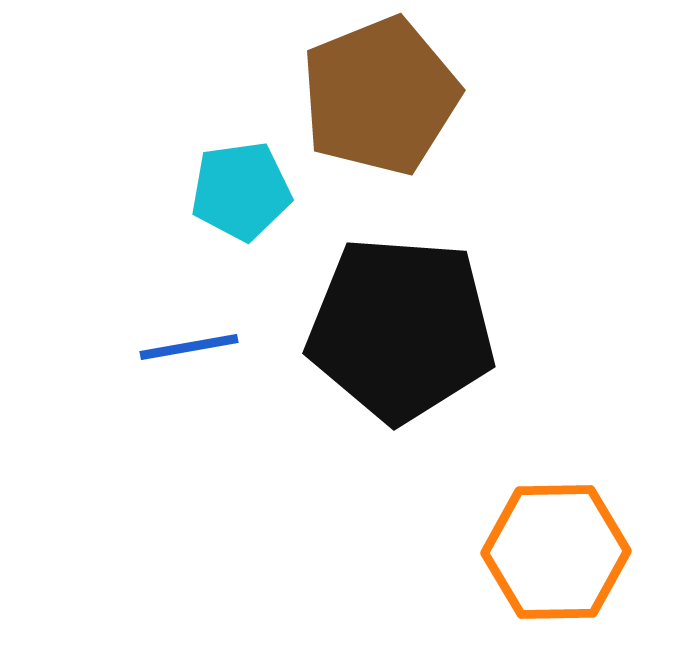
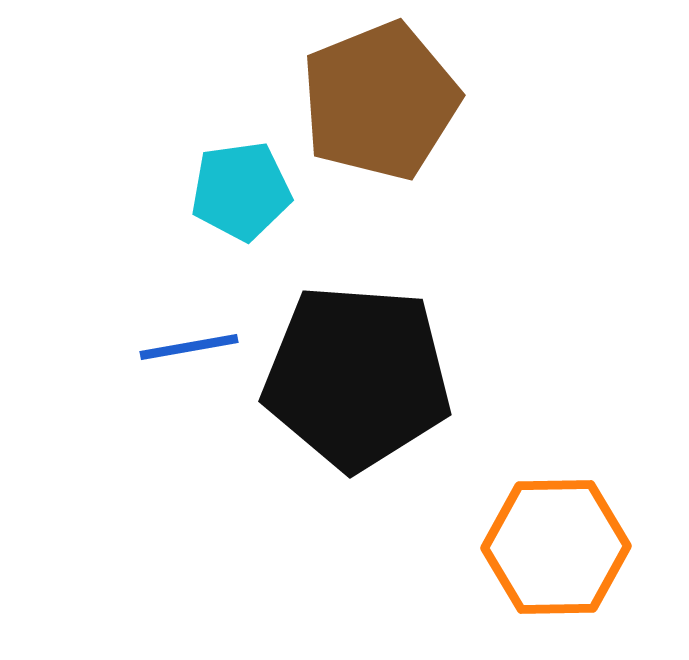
brown pentagon: moved 5 px down
black pentagon: moved 44 px left, 48 px down
orange hexagon: moved 5 px up
